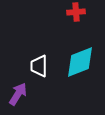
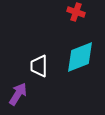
red cross: rotated 24 degrees clockwise
cyan diamond: moved 5 px up
